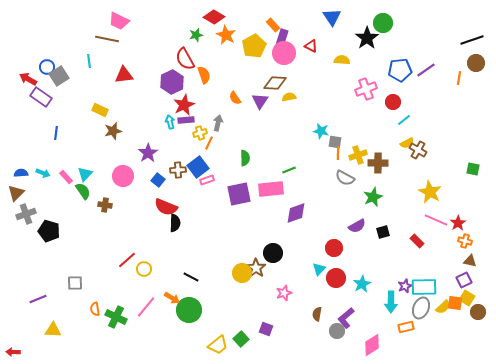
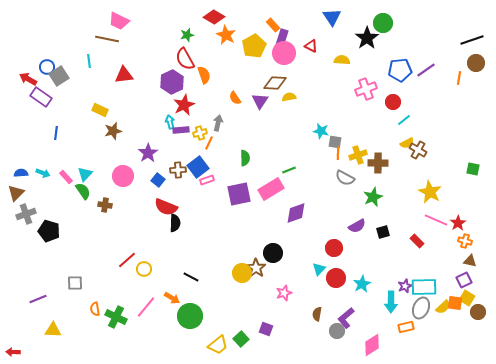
green star at (196, 35): moved 9 px left
purple rectangle at (186, 120): moved 5 px left, 10 px down
pink rectangle at (271, 189): rotated 25 degrees counterclockwise
green circle at (189, 310): moved 1 px right, 6 px down
